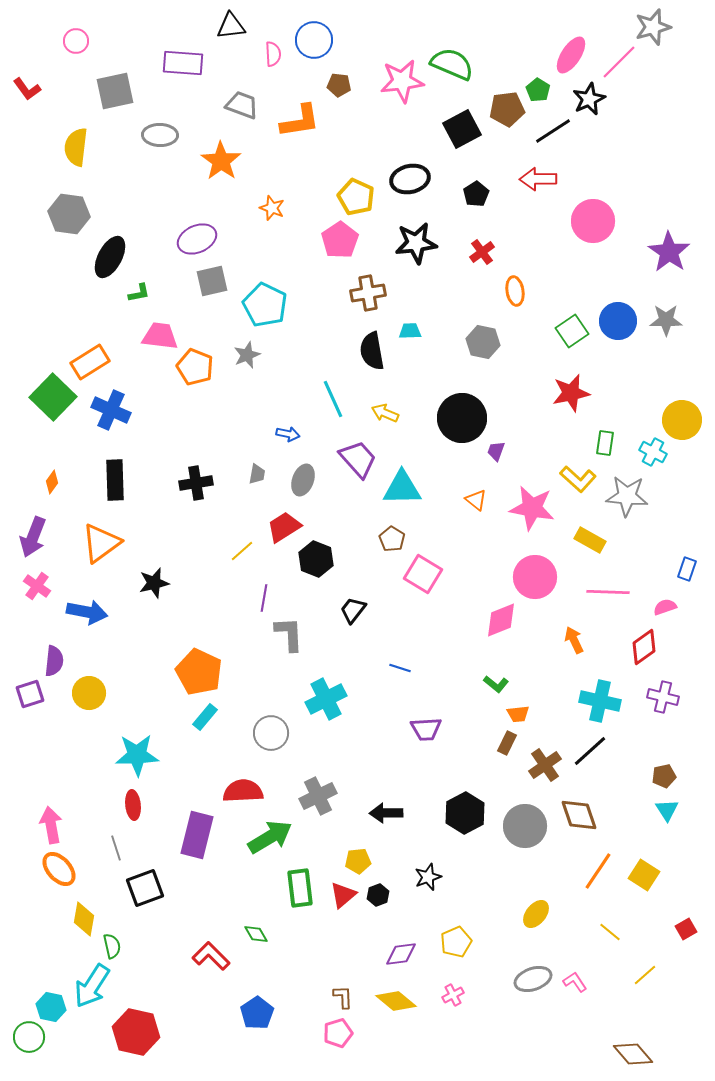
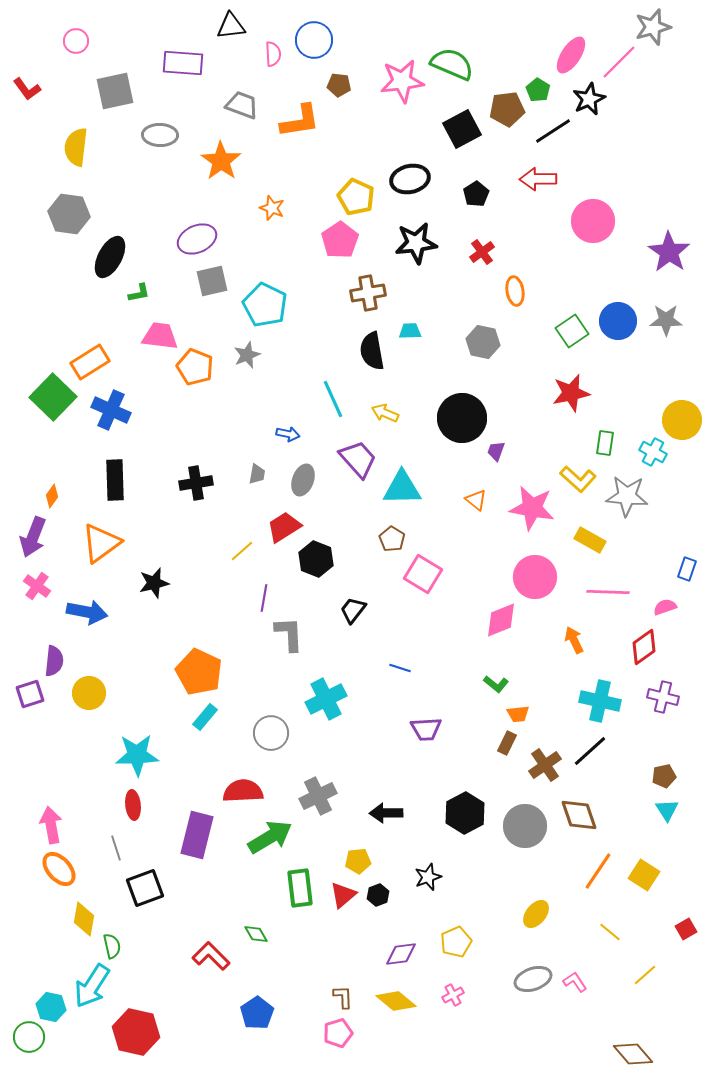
orange diamond at (52, 482): moved 14 px down
